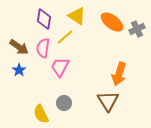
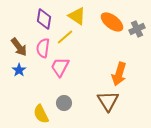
brown arrow: rotated 18 degrees clockwise
